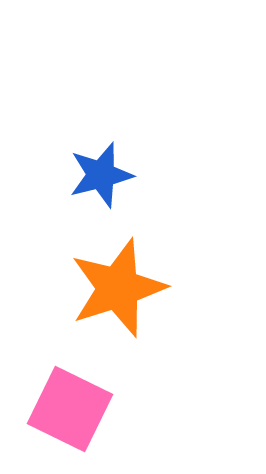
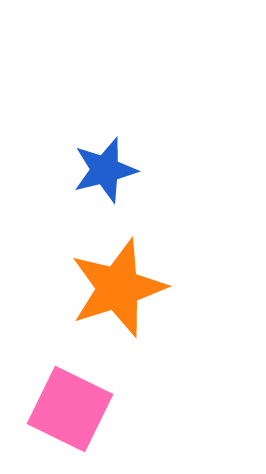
blue star: moved 4 px right, 5 px up
